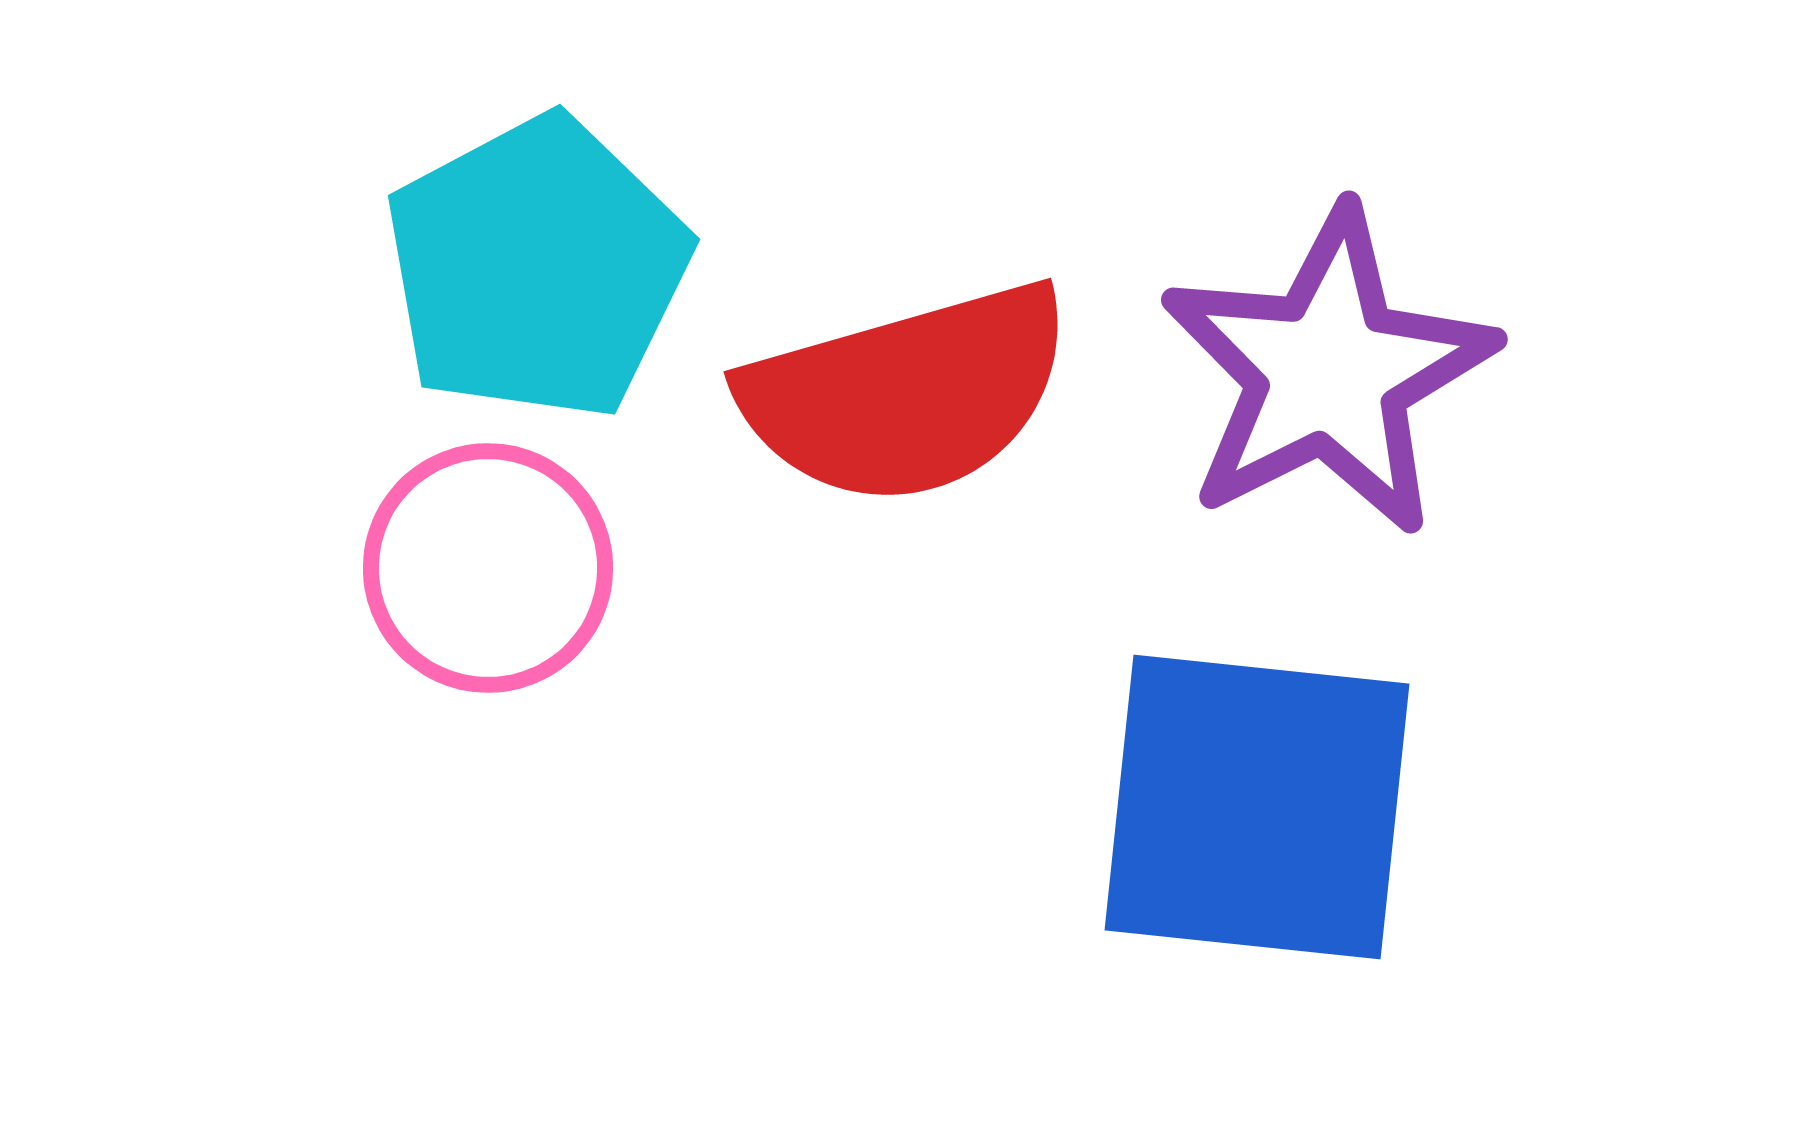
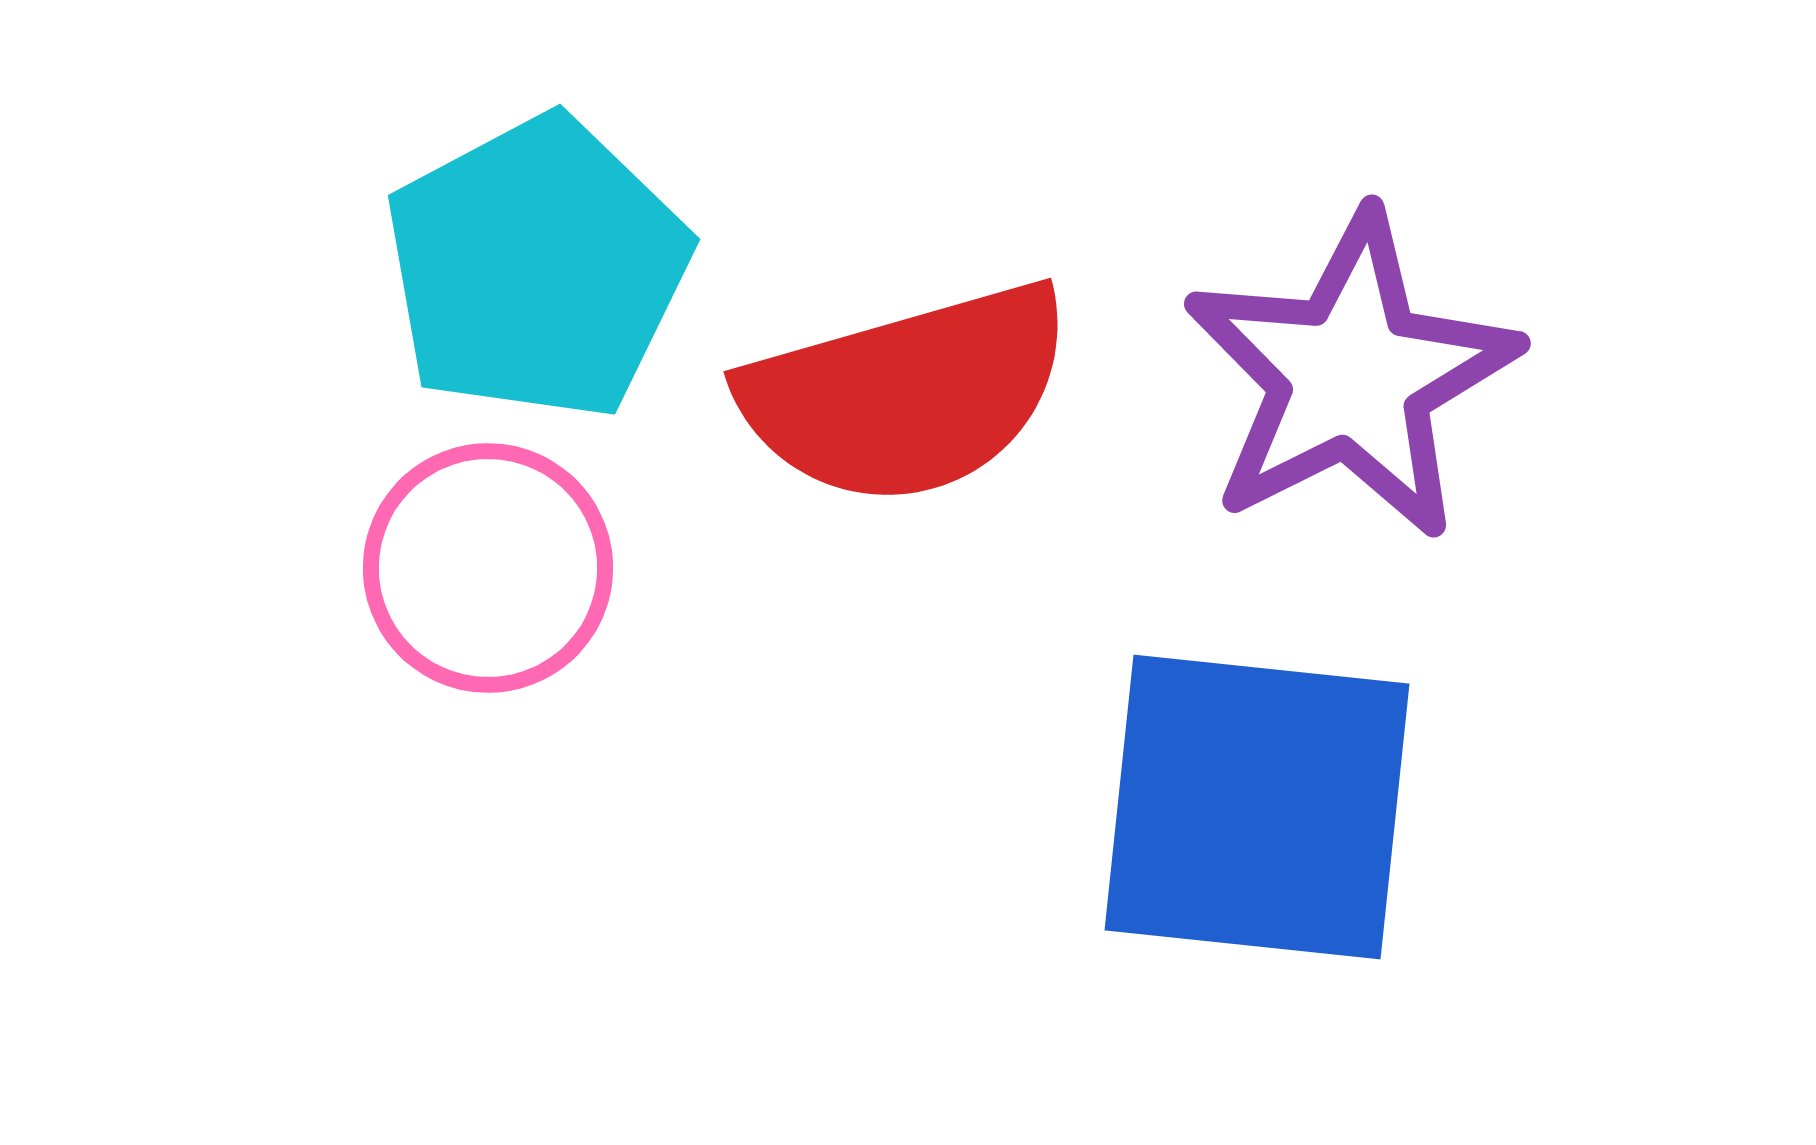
purple star: moved 23 px right, 4 px down
